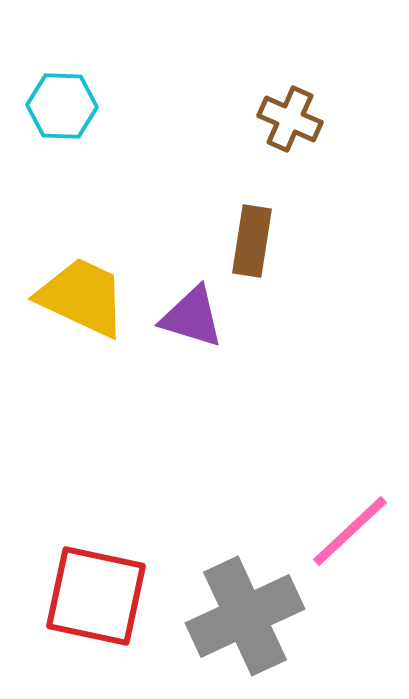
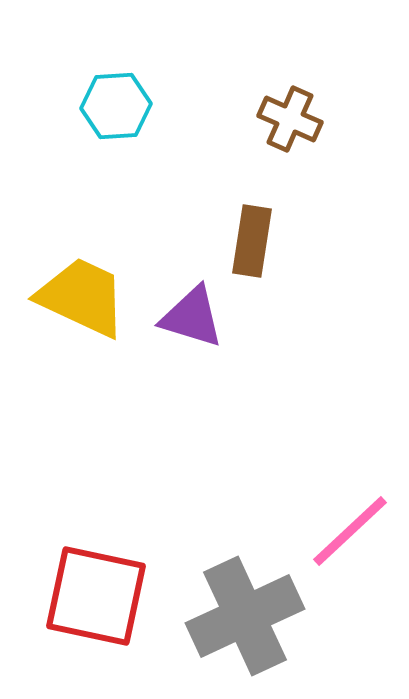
cyan hexagon: moved 54 px right; rotated 6 degrees counterclockwise
